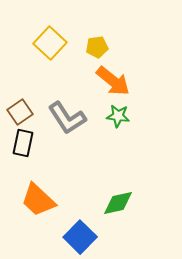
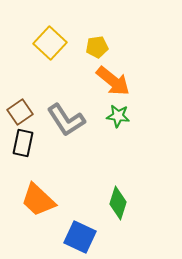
gray L-shape: moved 1 px left, 2 px down
green diamond: rotated 60 degrees counterclockwise
blue square: rotated 20 degrees counterclockwise
